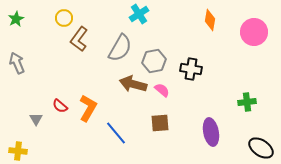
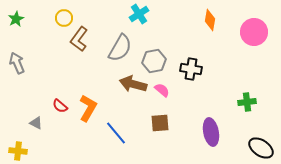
gray triangle: moved 4 px down; rotated 32 degrees counterclockwise
